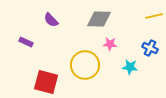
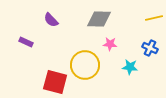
yellow line: moved 2 px down
red square: moved 9 px right
